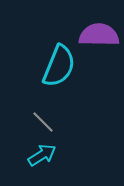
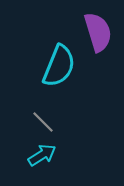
purple semicircle: moved 1 px left, 3 px up; rotated 72 degrees clockwise
